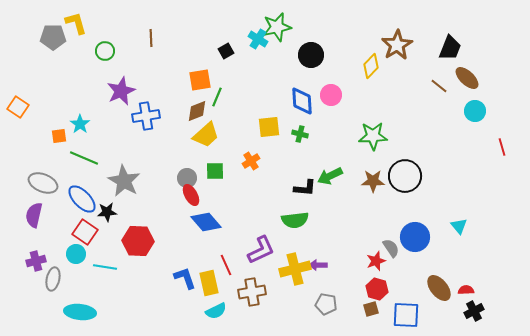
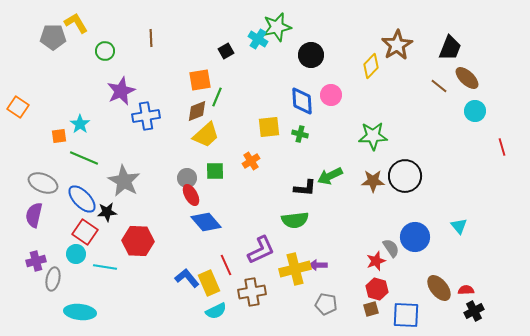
yellow L-shape at (76, 23): rotated 15 degrees counterclockwise
blue L-shape at (185, 278): moved 2 px right; rotated 20 degrees counterclockwise
yellow rectangle at (209, 283): rotated 10 degrees counterclockwise
